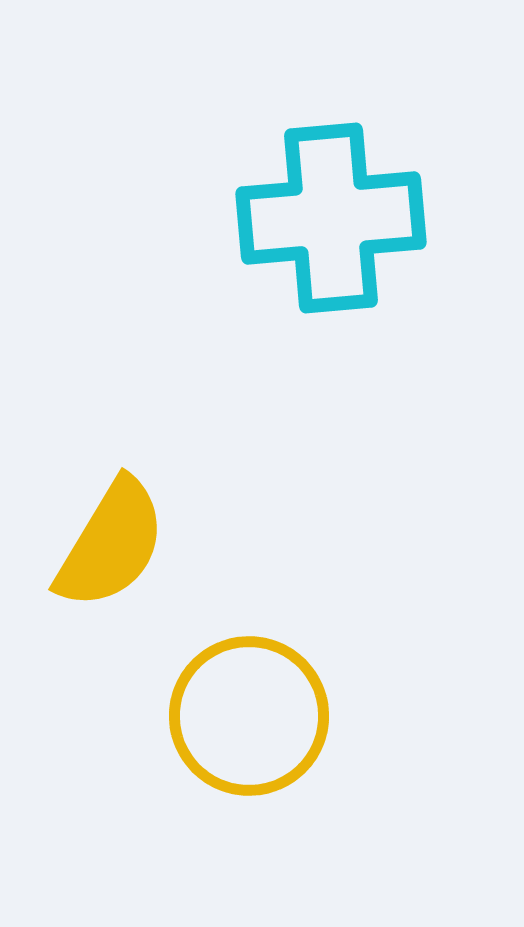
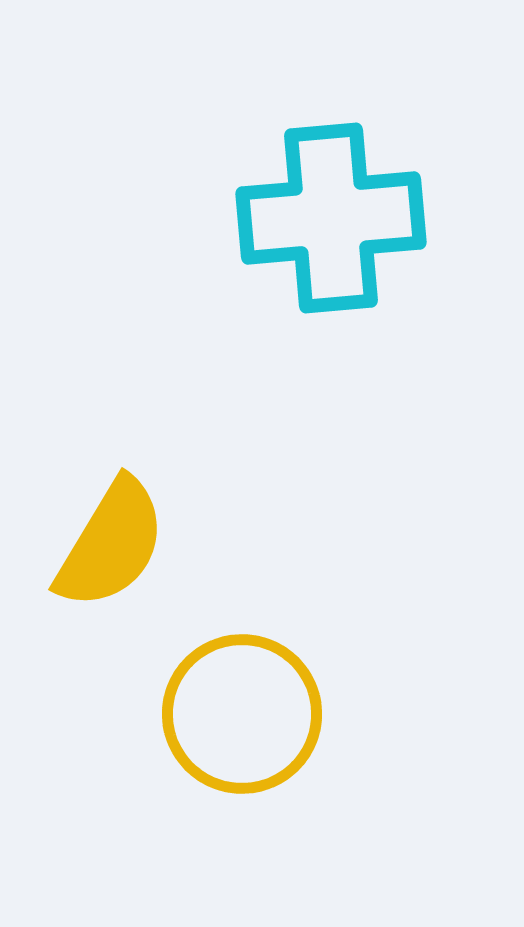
yellow circle: moved 7 px left, 2 px up
